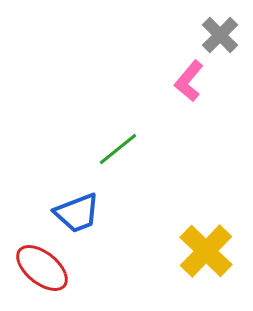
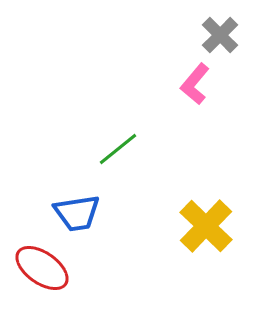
pink L-shape: moved 6 px right, 3 px down
blue trapezoid: rotated 12 degrees clockwise
yellow cross: moved 25 px up
red ellipse: rotated 4 degrees counterclockwise
